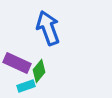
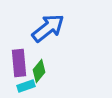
blue arrow: rotated 72 degrees clockwise
purple rectangle: moved 2 px right; rotated 60 degrees clockwise
